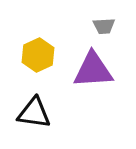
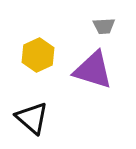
purple triangle: rotated 21 degrees clockwise
black triangle: moved 2 px left, 5 px down; rotated 33 degrees clockwise
